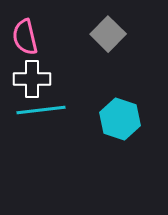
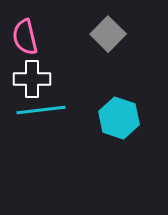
cyan hexagon: moved 1 px left, 1 px up
